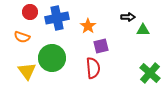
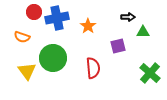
red circle: moved 4 px right
green triangle: moved 2 px down
purple square: moved 17 px right
green circle: moved 1 px right
